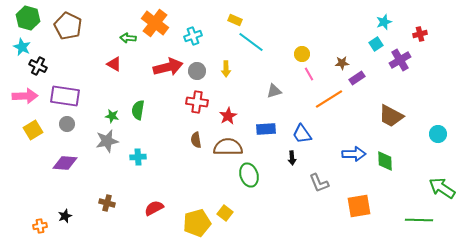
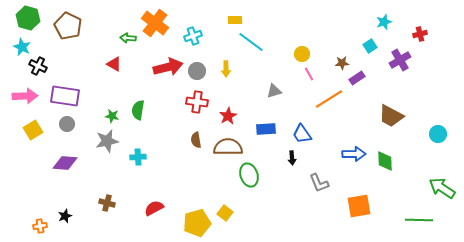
yellow rectangle at (235, 20): rotated 24 degrees counterclockwise
cyan square at (376, 44): moved 6 px left, 2 px down
